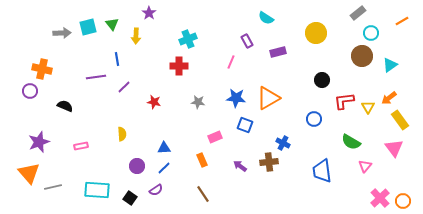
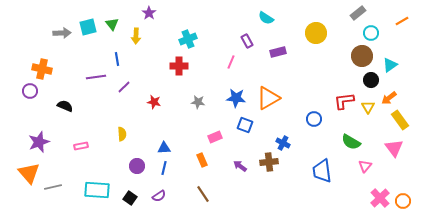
black circle at (322, 80): moved 49 px right
blue line at (164, 168): rotated 32 degrees counterclockwise
purple semicircle at (156, 190): moved 3 px right, 6 px down
